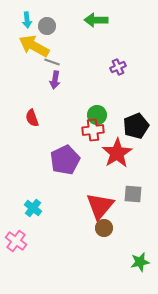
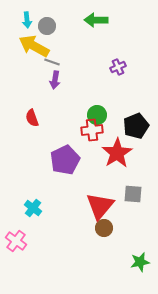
red cross: moved 1 px left
